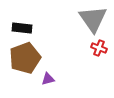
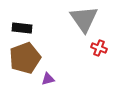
gray triangle: moved 9 px left
